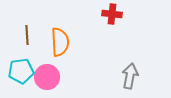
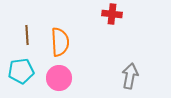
pink circle: moved 12 px right, 1 px down
